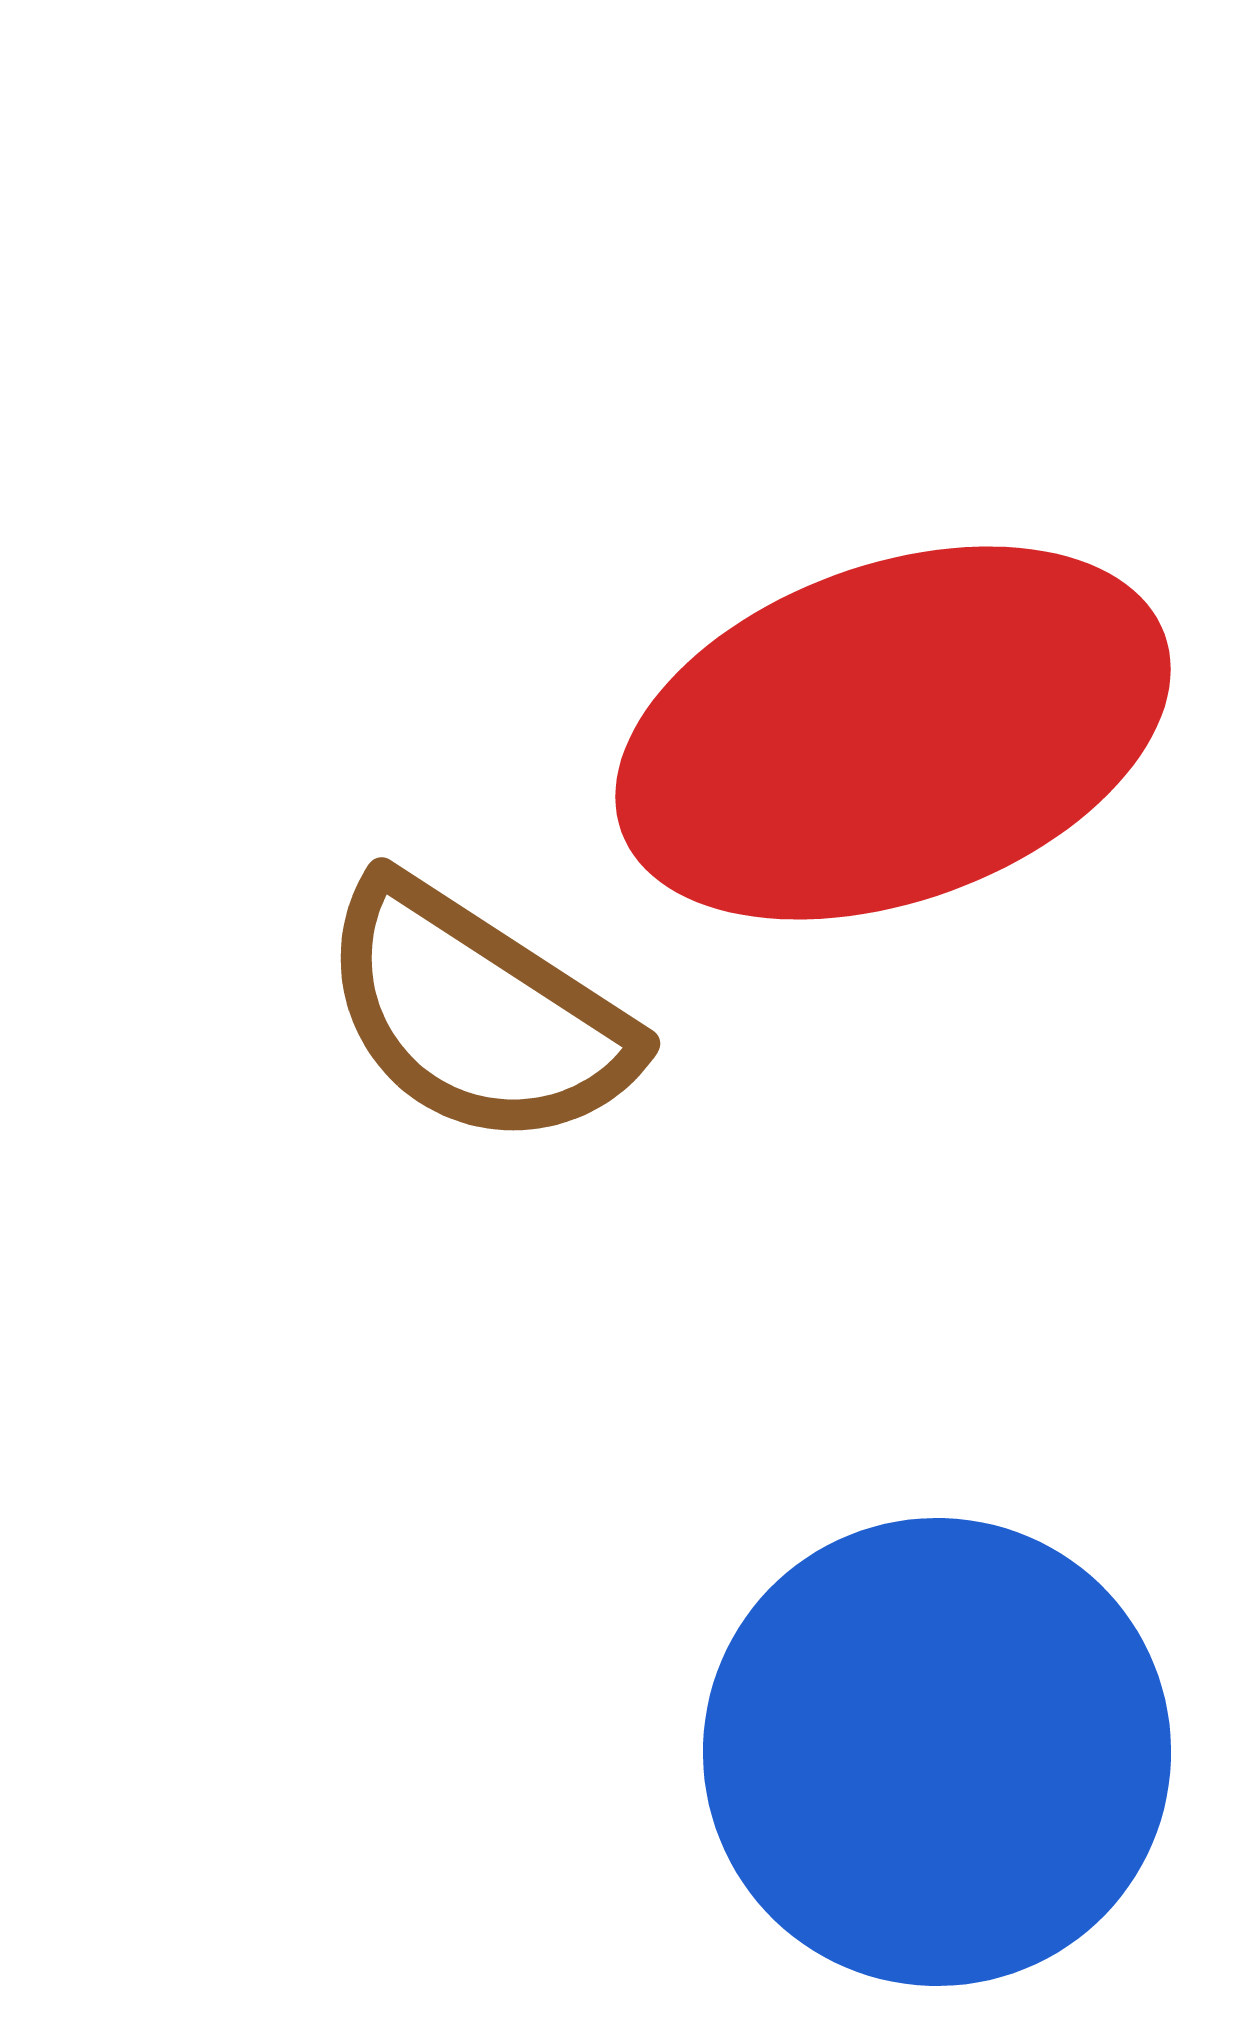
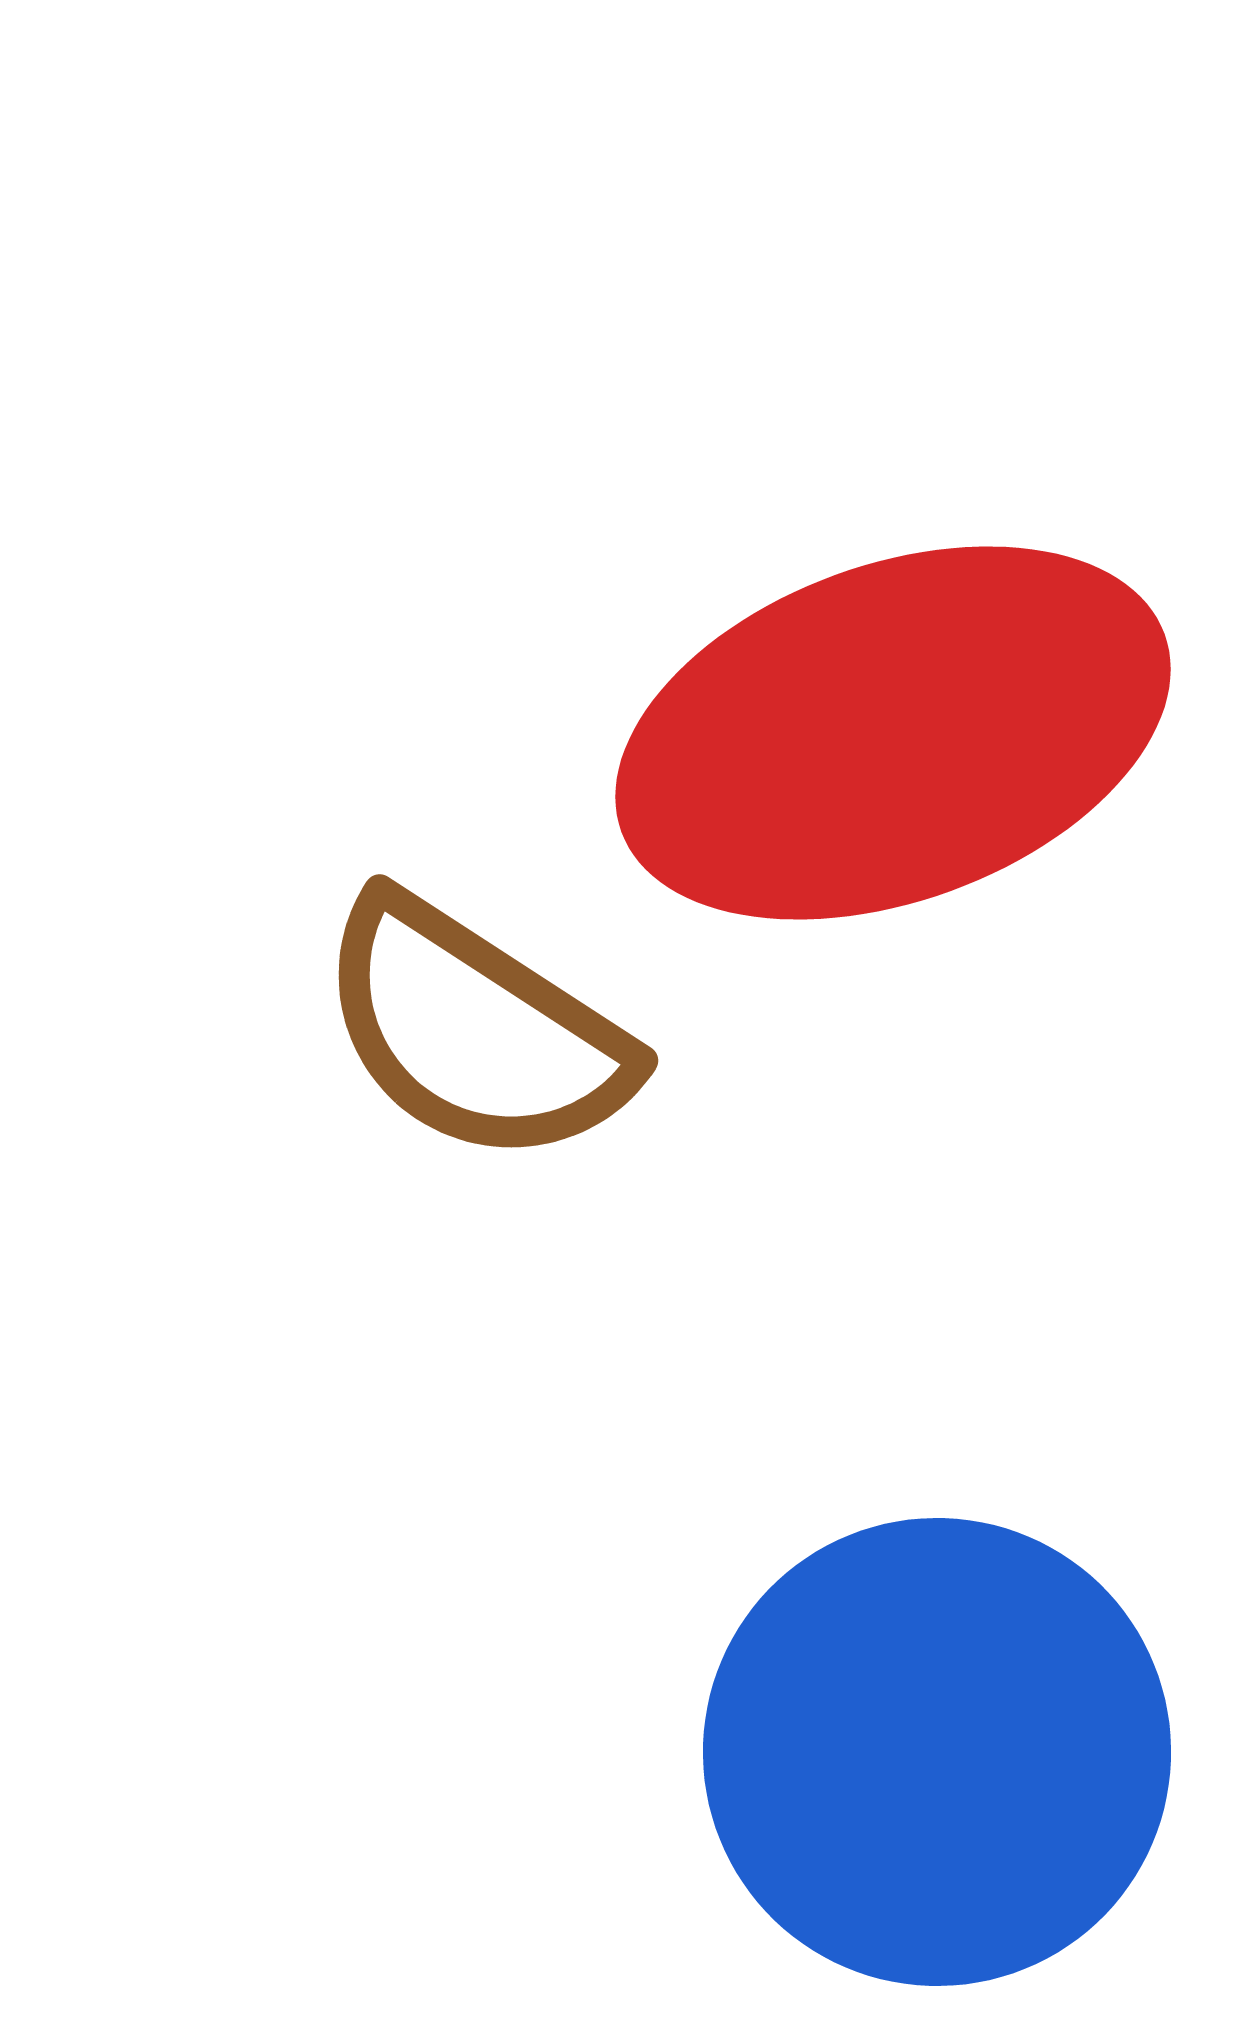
brown semicircle: moved 2 px left, 17 px down
